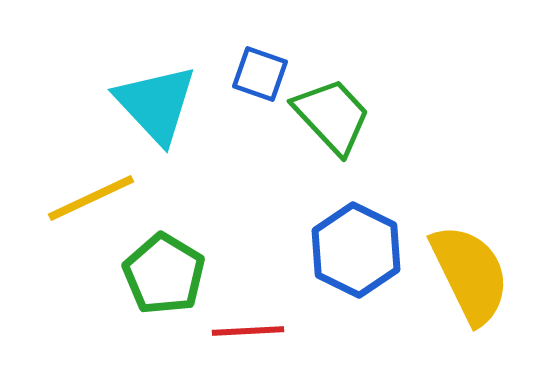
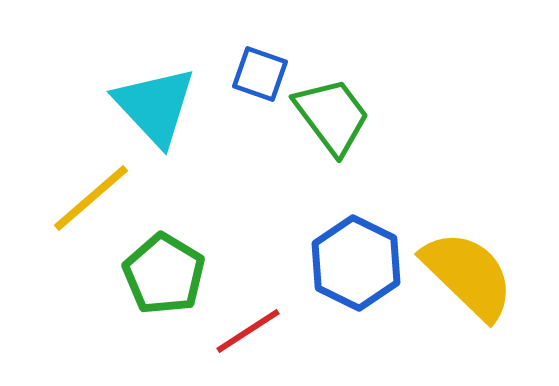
cyan triangle: moved 1 px left, 2 px down
green trapezoid: rotated 6 degrees clockwise
yellow line: rotated 16 degrees counterclockwise
blue hexagon: moved 13 px down
yellow semicircle: moved 2 px left, 1 px down; rotated 20 degrees counterclockwise
red line: rotated 30 degrees counterclockwise
